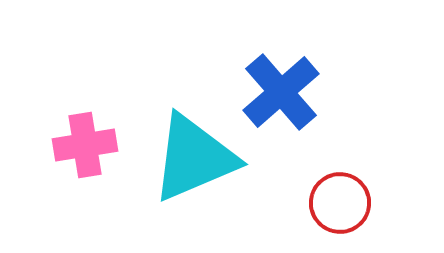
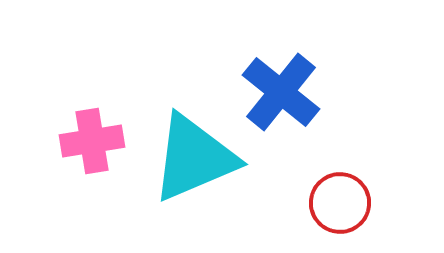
blue cross: rotated 10 degrees counterclockwise
pink cross: moved 7 px right, 4 px up
